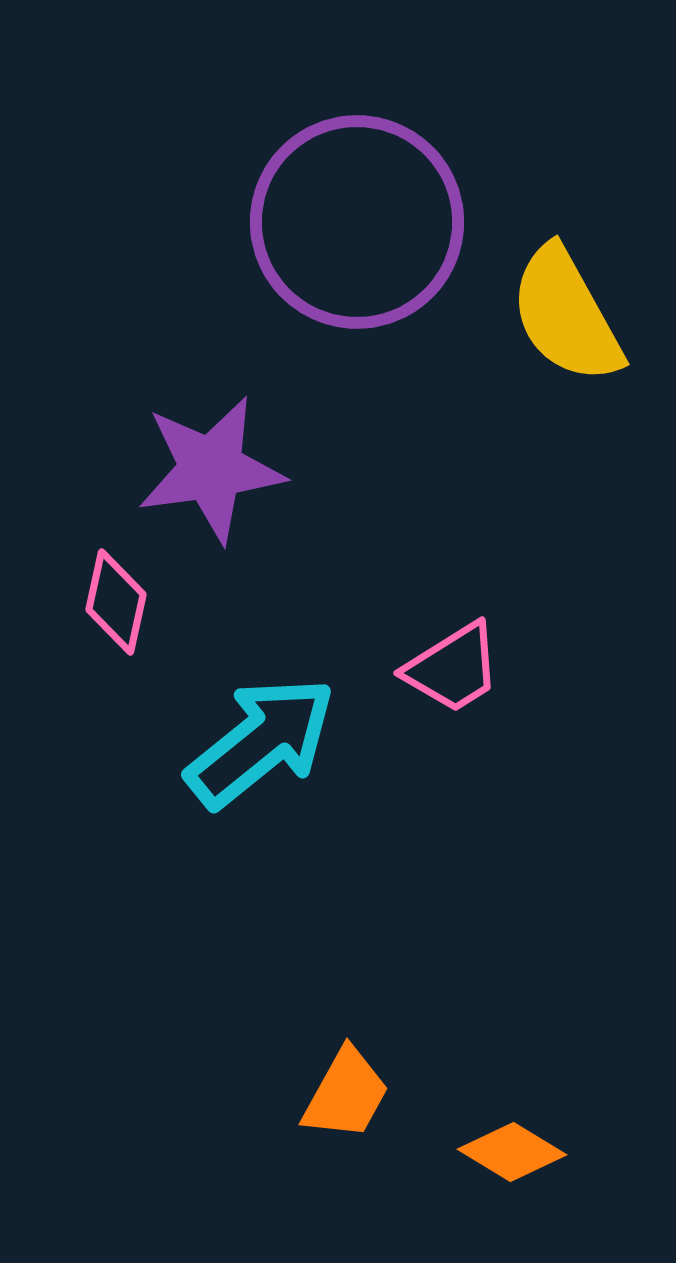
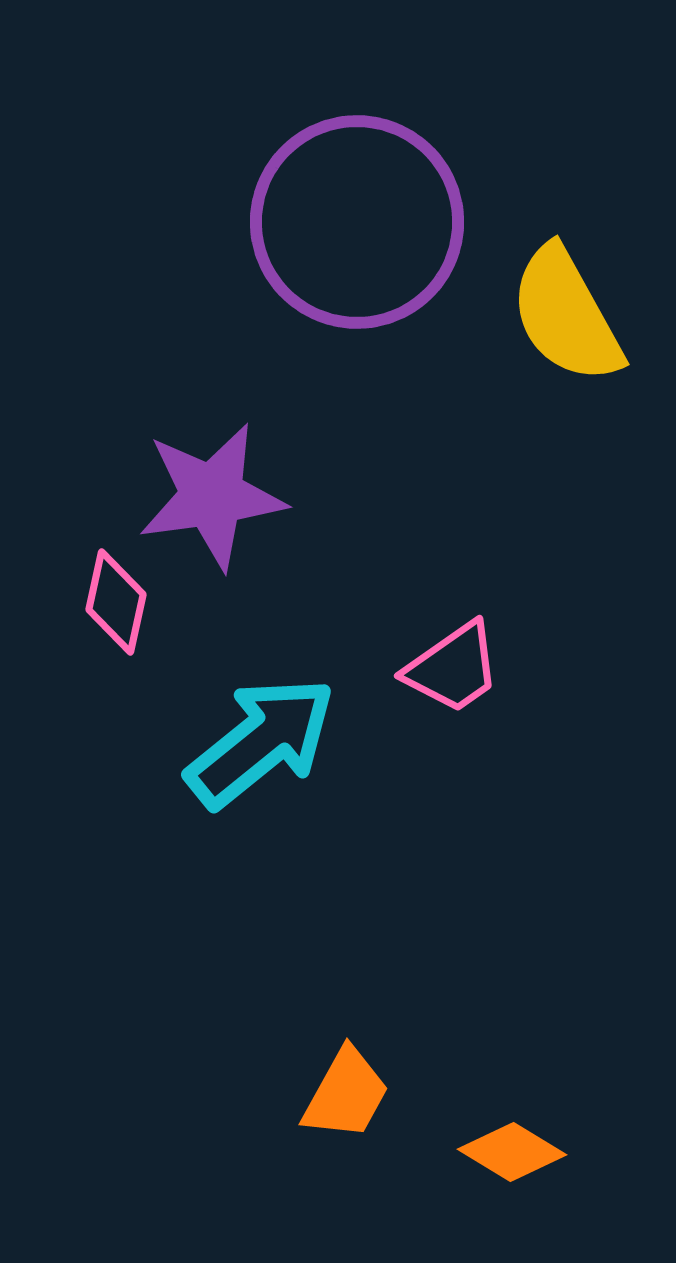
purple star: moved 1 px right, 27 px down
pink trapezoid: rotated 3 degrees counterclockwise
